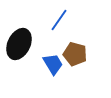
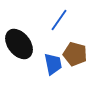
black ellipse: rotated 64 degrees counterclockwise
blue trapezoid: rotated 20 degrees clockwise
